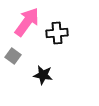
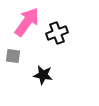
black cross: rotated 15 degrees counterclockwise
gray square: rotated 28 degrees counterclockwise
